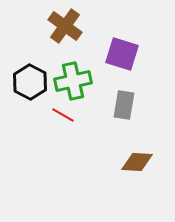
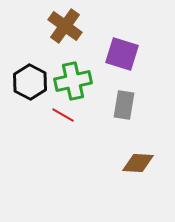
brown diamond: moved 1 px right, 1 px down
